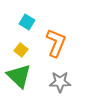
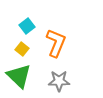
cyan square: moved 4 px down; rotated 21 degrees clockwise
yellow square: moved 1 px right, 1 px up
gray star: moved 1 px left, 1 px up
